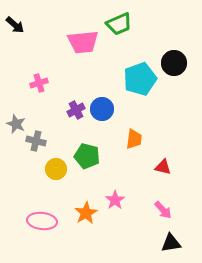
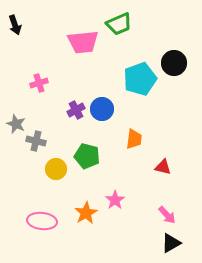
black arrow: rotated 30 degrees clockwise
pink arrow: moved 4 px right, 5 px down
black triangle: rotated 20 degrees counterclockwise
